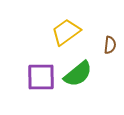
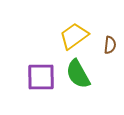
yellow trapezoid: moved 8 px right, 4 px down
green semicircle: rotated 100 degrees clockwise
